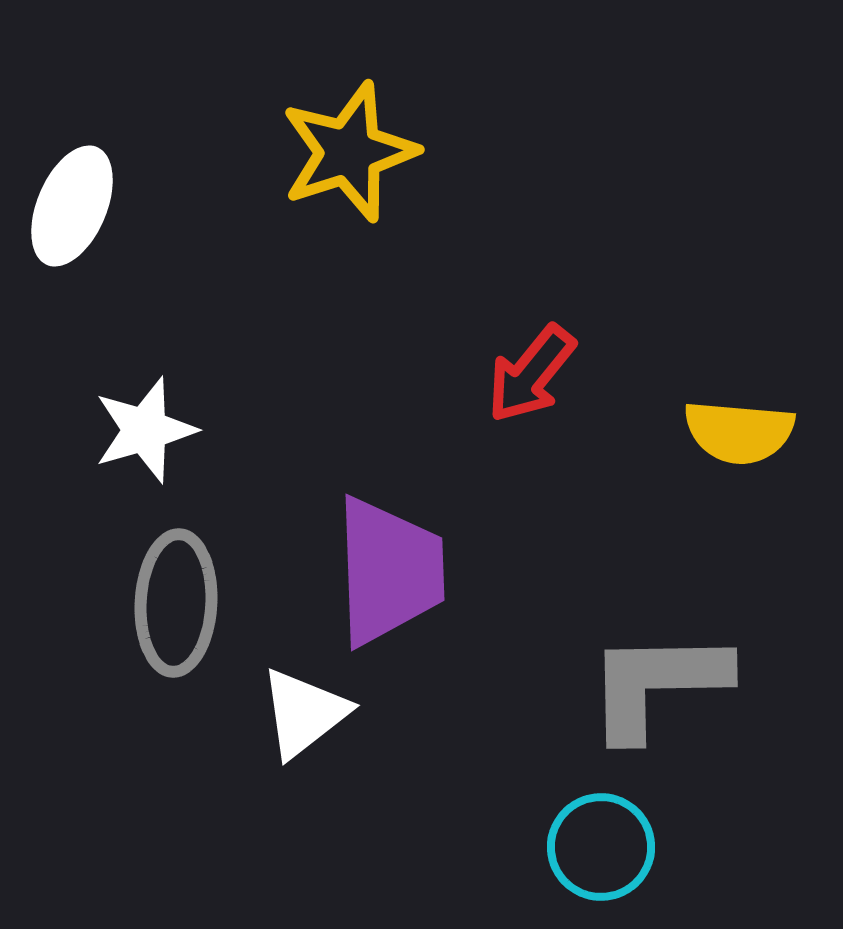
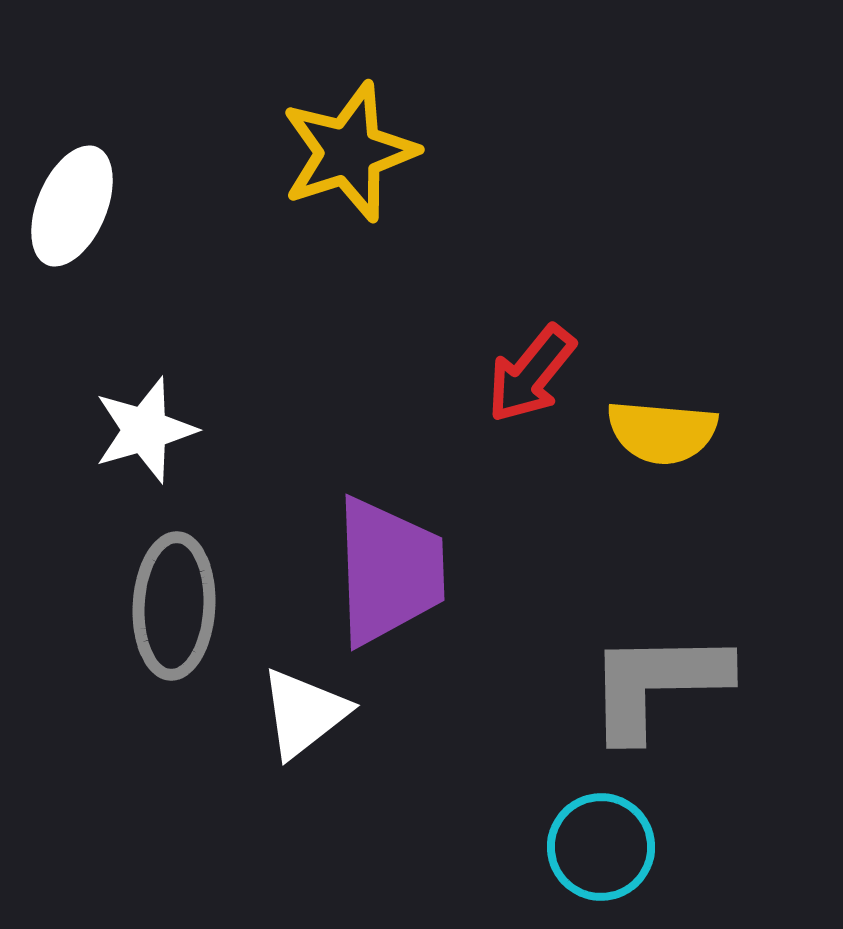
yellow semicircle: moved 77 px left
gray ellipse: moved 2 px left, 3 px down
